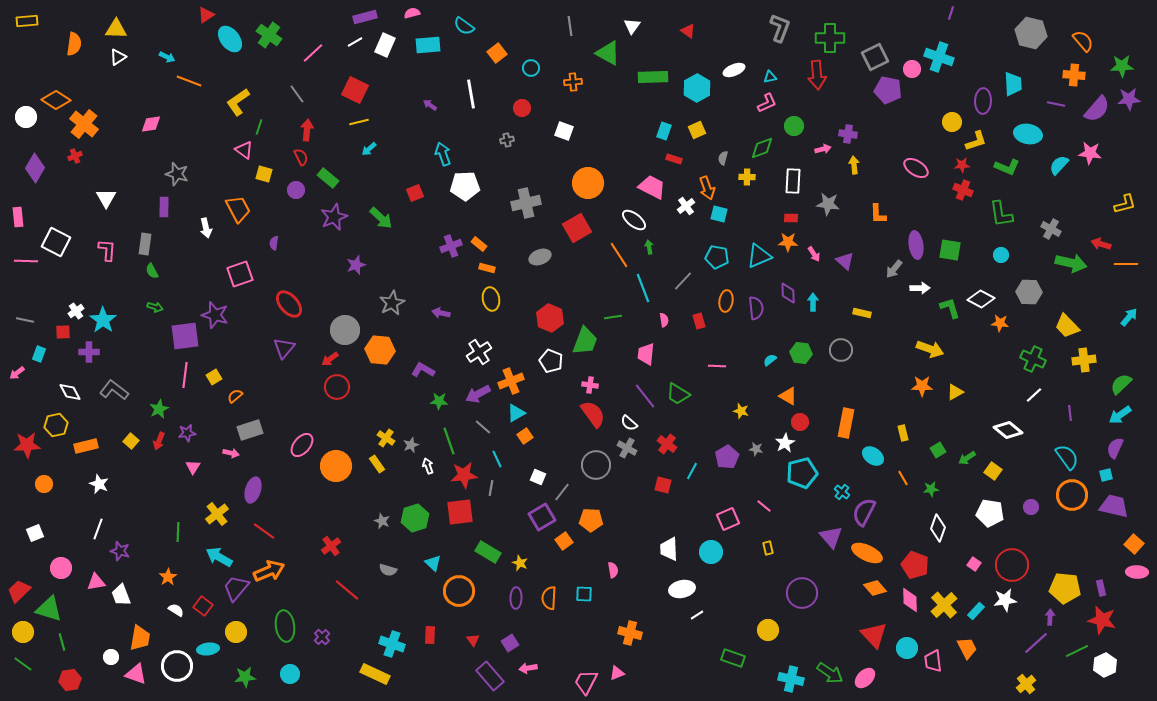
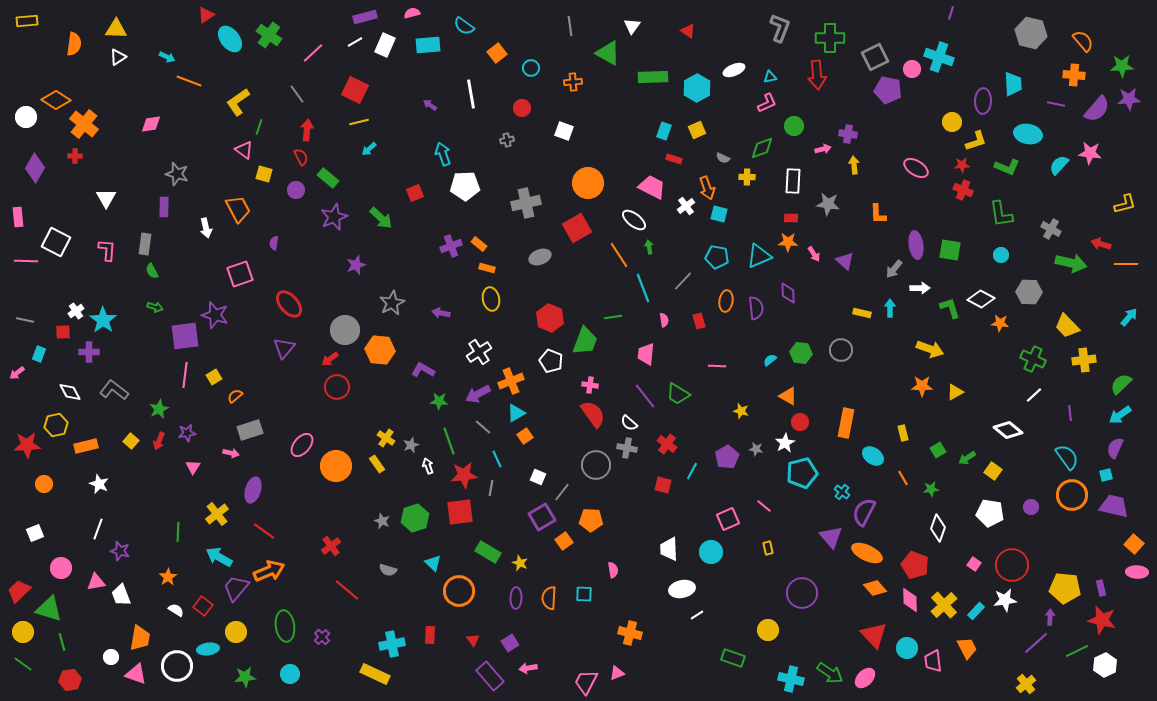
red cross at (75, 156): rotated 24 degrees clockwise
gray semicircle at (723, 158): rotated 80 degrees counterclockwise
cyan arrow at (813, 302): moved 77 px right, 6 px down
gray cross at (627, 448): rotated 18 degrees counterclockwise
cyan cross at (392, 644): rotated 30 degrees counterclockwise
